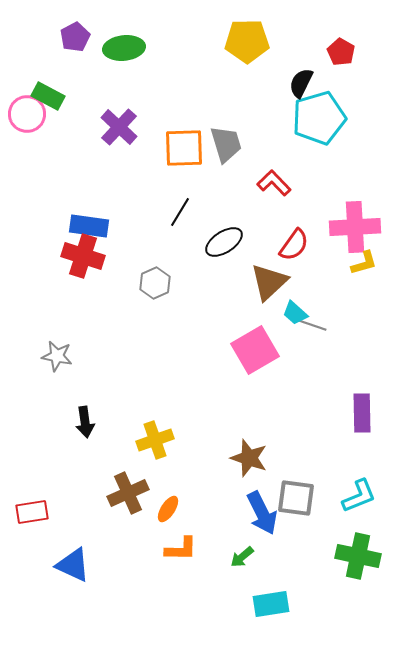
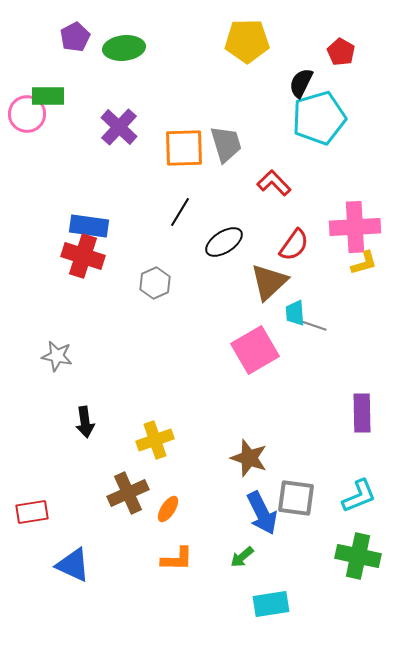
green rectangle: rotated 28 degrees counterclockwise
cyan trapezoid: rotated 44 degrees clockwise
orange L-shape: moved 4 px left, 10 px down
